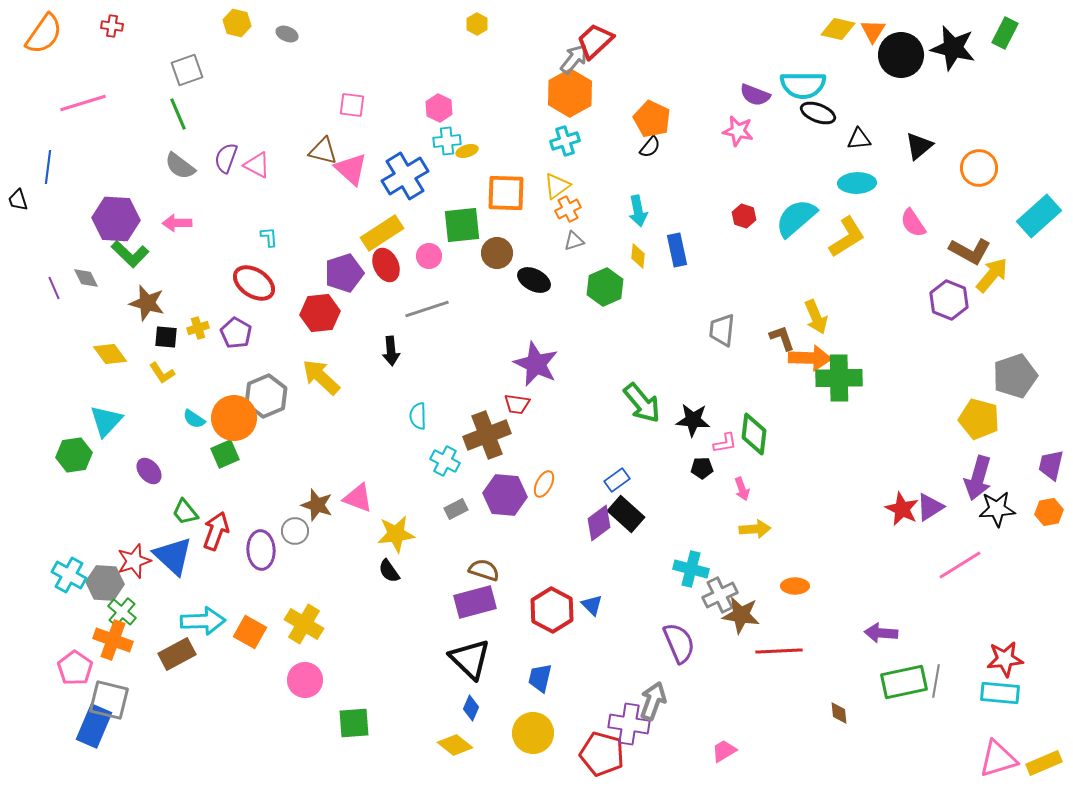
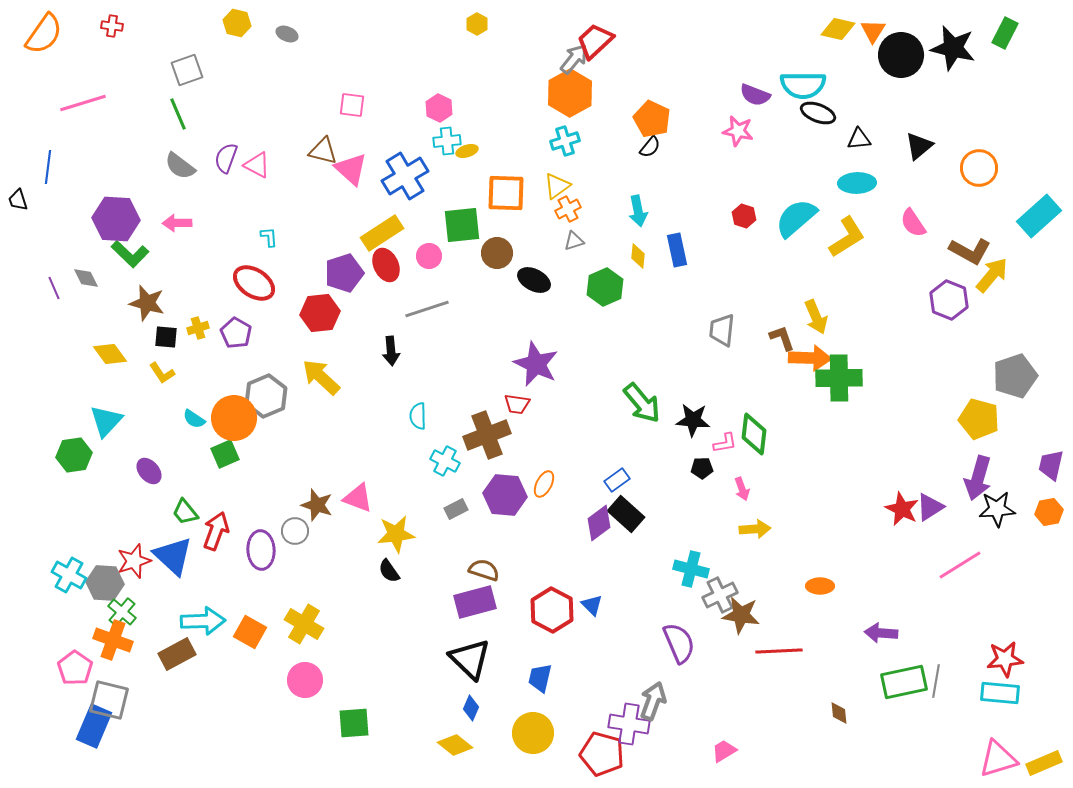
orange ellipse at (795, 586): moved 25 px right
